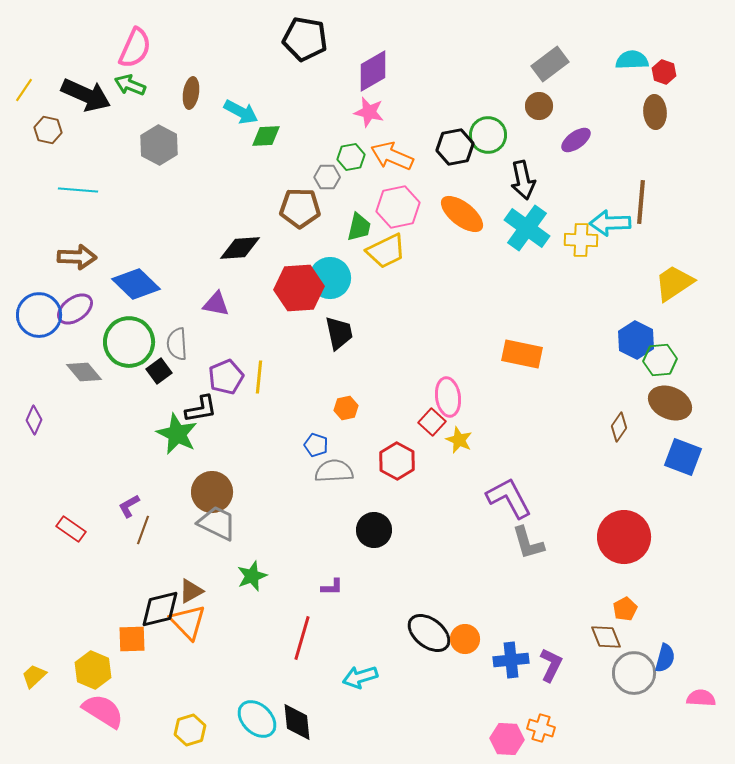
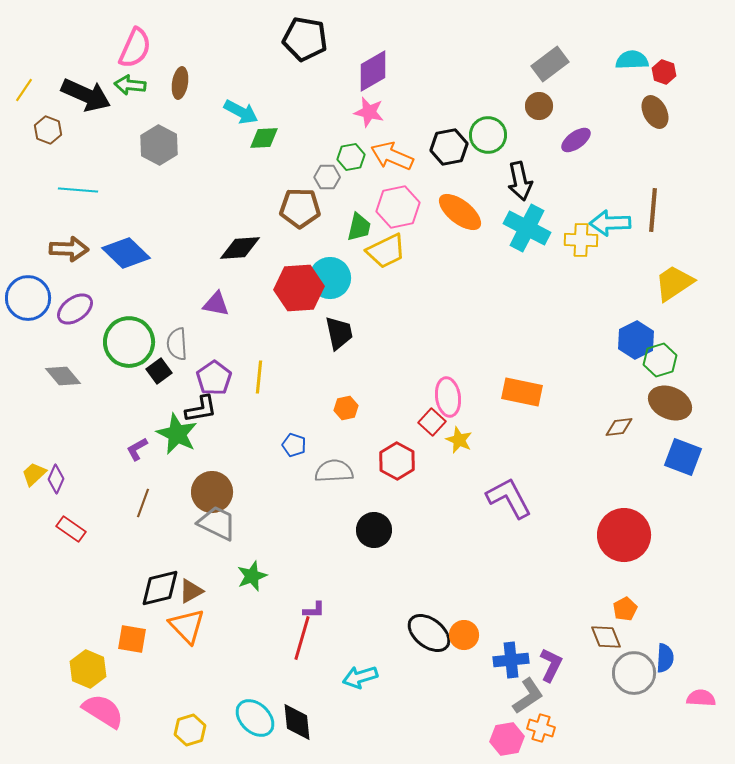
green arrow at (130, 85): rotated 16 degrees counterclockwise
brown ellipse at (191, 93): moved 11 px left, 10 px up
brown ellipse at (655, 112): rotated 24 degrees counterclockwise
brown hexagon at (48, 130): rotated 8 degrees clockwise
green diamond at (266, 136): moved 2 px left, 2 px down
black hexagon at (455, 147): moved 6 px left
black arrow at (523, 180): moved 3 px left, 1 px down
brown line at (641, 202): moved 12 px right, 8 px down
orange ellipse at (462, 214): moved 2 px left, 2 px up
cyan cross at (527, 228): rotated 9 degrees counterclockwise
brown arrow at (77, 257): moved 8 px left, 8 px up
blue diamond at (136, 284): moved 10 px left, 31 px up
blue circle at (39, 315): moved 11 px left, 17 px up
blue hexagon at (636, 340): rotated 6 degrees clockwise
orange rectangle at (522, 354): moved 38 px down
green hexagon at (660, 360): rotated 12 degrees counterclockwise
gray diamond at (84, 372): moved 21 px left, 4 px down
purple pentagon at (226, 377): moved 12 px left, 1 px down; rotated 12 degrees counterclockwise
purple diamond at (34, 420): moved 22 px right, 59 px down
brown diamond at (619, 427): rotated 48 degrees clockwise
blue pentagon at (316, 445): moved 22 px left
purple L-shape at (129, 506): moved 8 px right, 57 px up
brown line at (143, 530): moved 27 px up
red circle at (624, 537): moved 2 px up
gray L-shape at (528, 543): moved 153 px down; rotated 108 degrees counterclockwise
purple L-shape at (332, 587): moved 18 px left, 23 px down
black diamond at (160, 609): moved 21 px up
orange triangle at (188, 622): moved 1 px left, 4 px down
orange square at (132, 639): rotated 12 degrees clockwise
orange circle at (465, 639): moved 1 px left, 4 px up
blue semicircle at (665, 658): rotated 12 degrees counterclockwise
yellow hexagon at (93, 670): moved 5 px left, 1 px up
yellow trapezoid at (34, 676): moved 202 px up
cyan ellipse at (257, 719): moved 2 px left, 1 px up
pink hexagon at (507, 739): rotated 12 degrees counterclockwise
